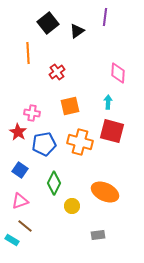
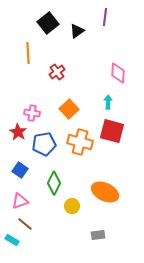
orange square: moved 1 px left, 3 px down; rotated 30 degrees counterclockwise
brown line: moved 2 px up
